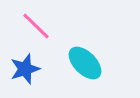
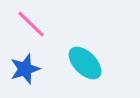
pink line: moved 5 px left, 2 px up
